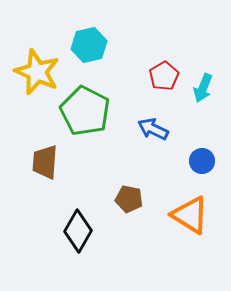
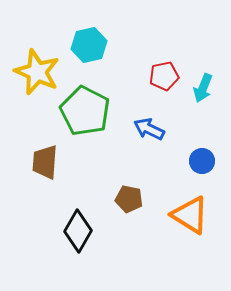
red pentagon: rotated 20 degrees clockwise
blue arrow: moved 4 px left
